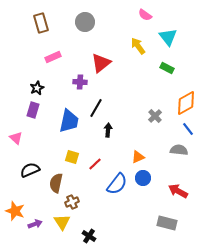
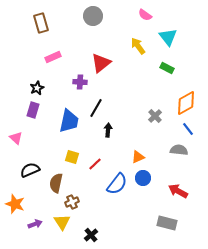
gray circle: moved 8 px right, 6 px up
orange star: moved 7 px up
black cross: moved 2 px right, 1 px up; rotated 16 degrees clockwise
